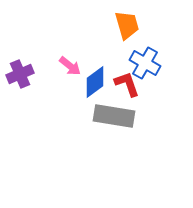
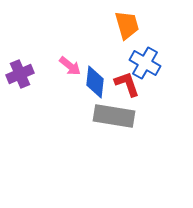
blue diamond: rotated 48 degrees counterclockwise
